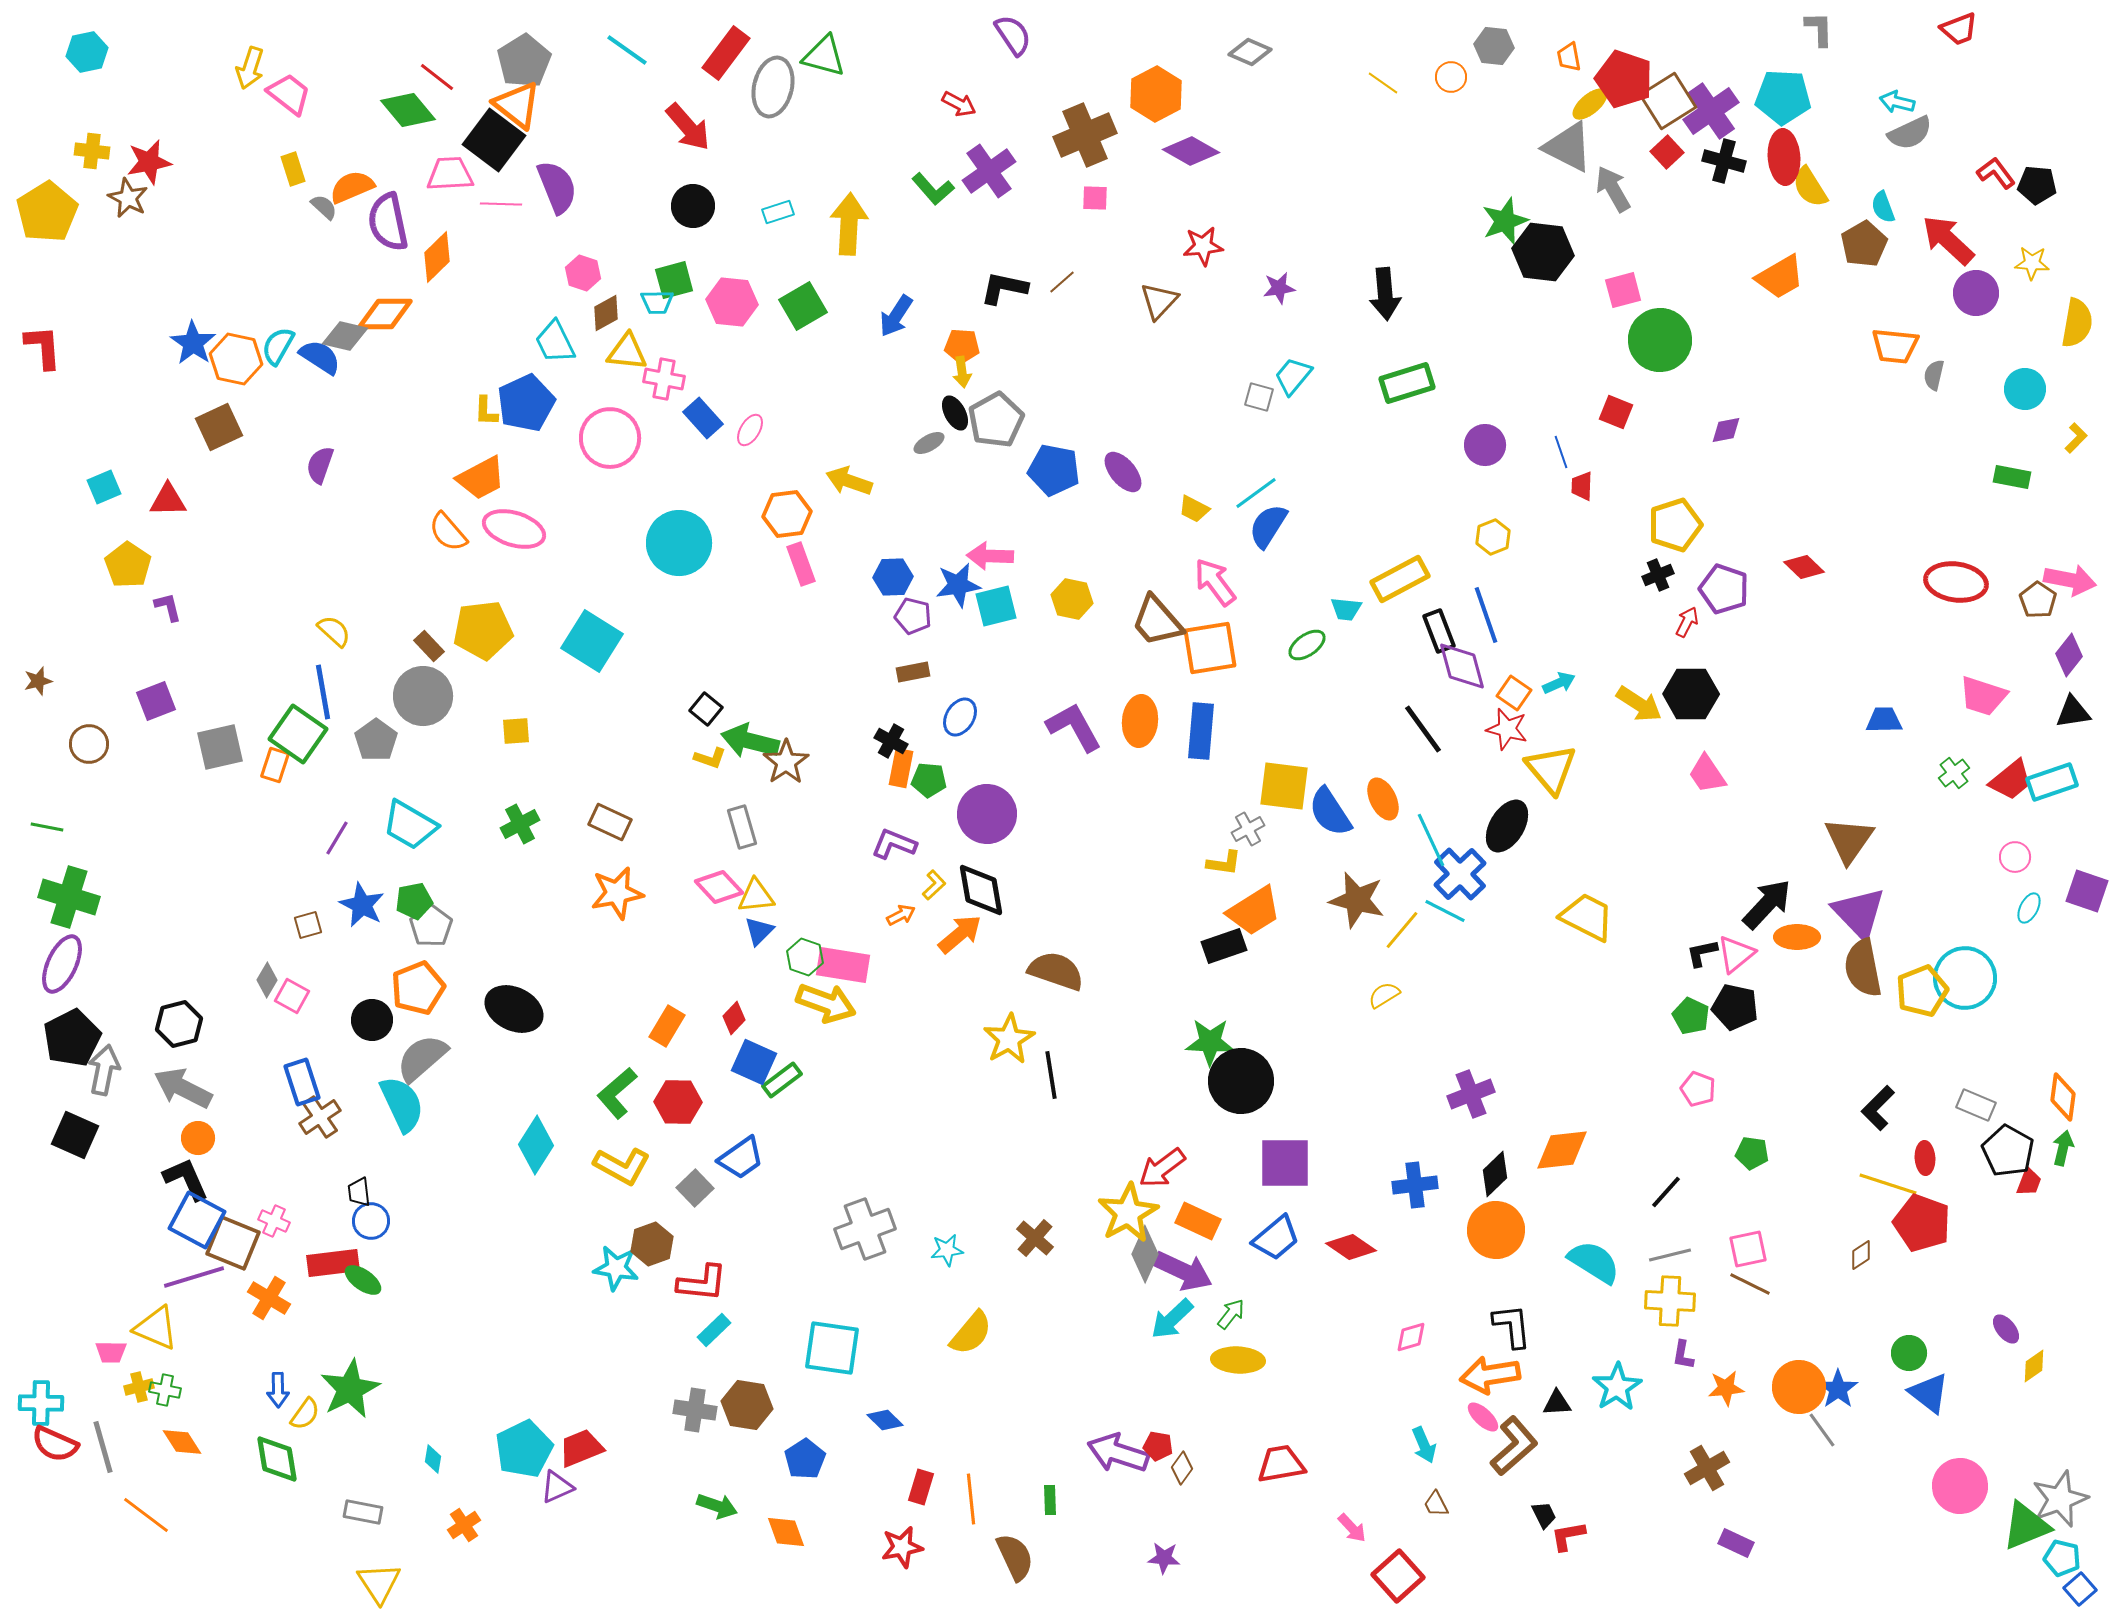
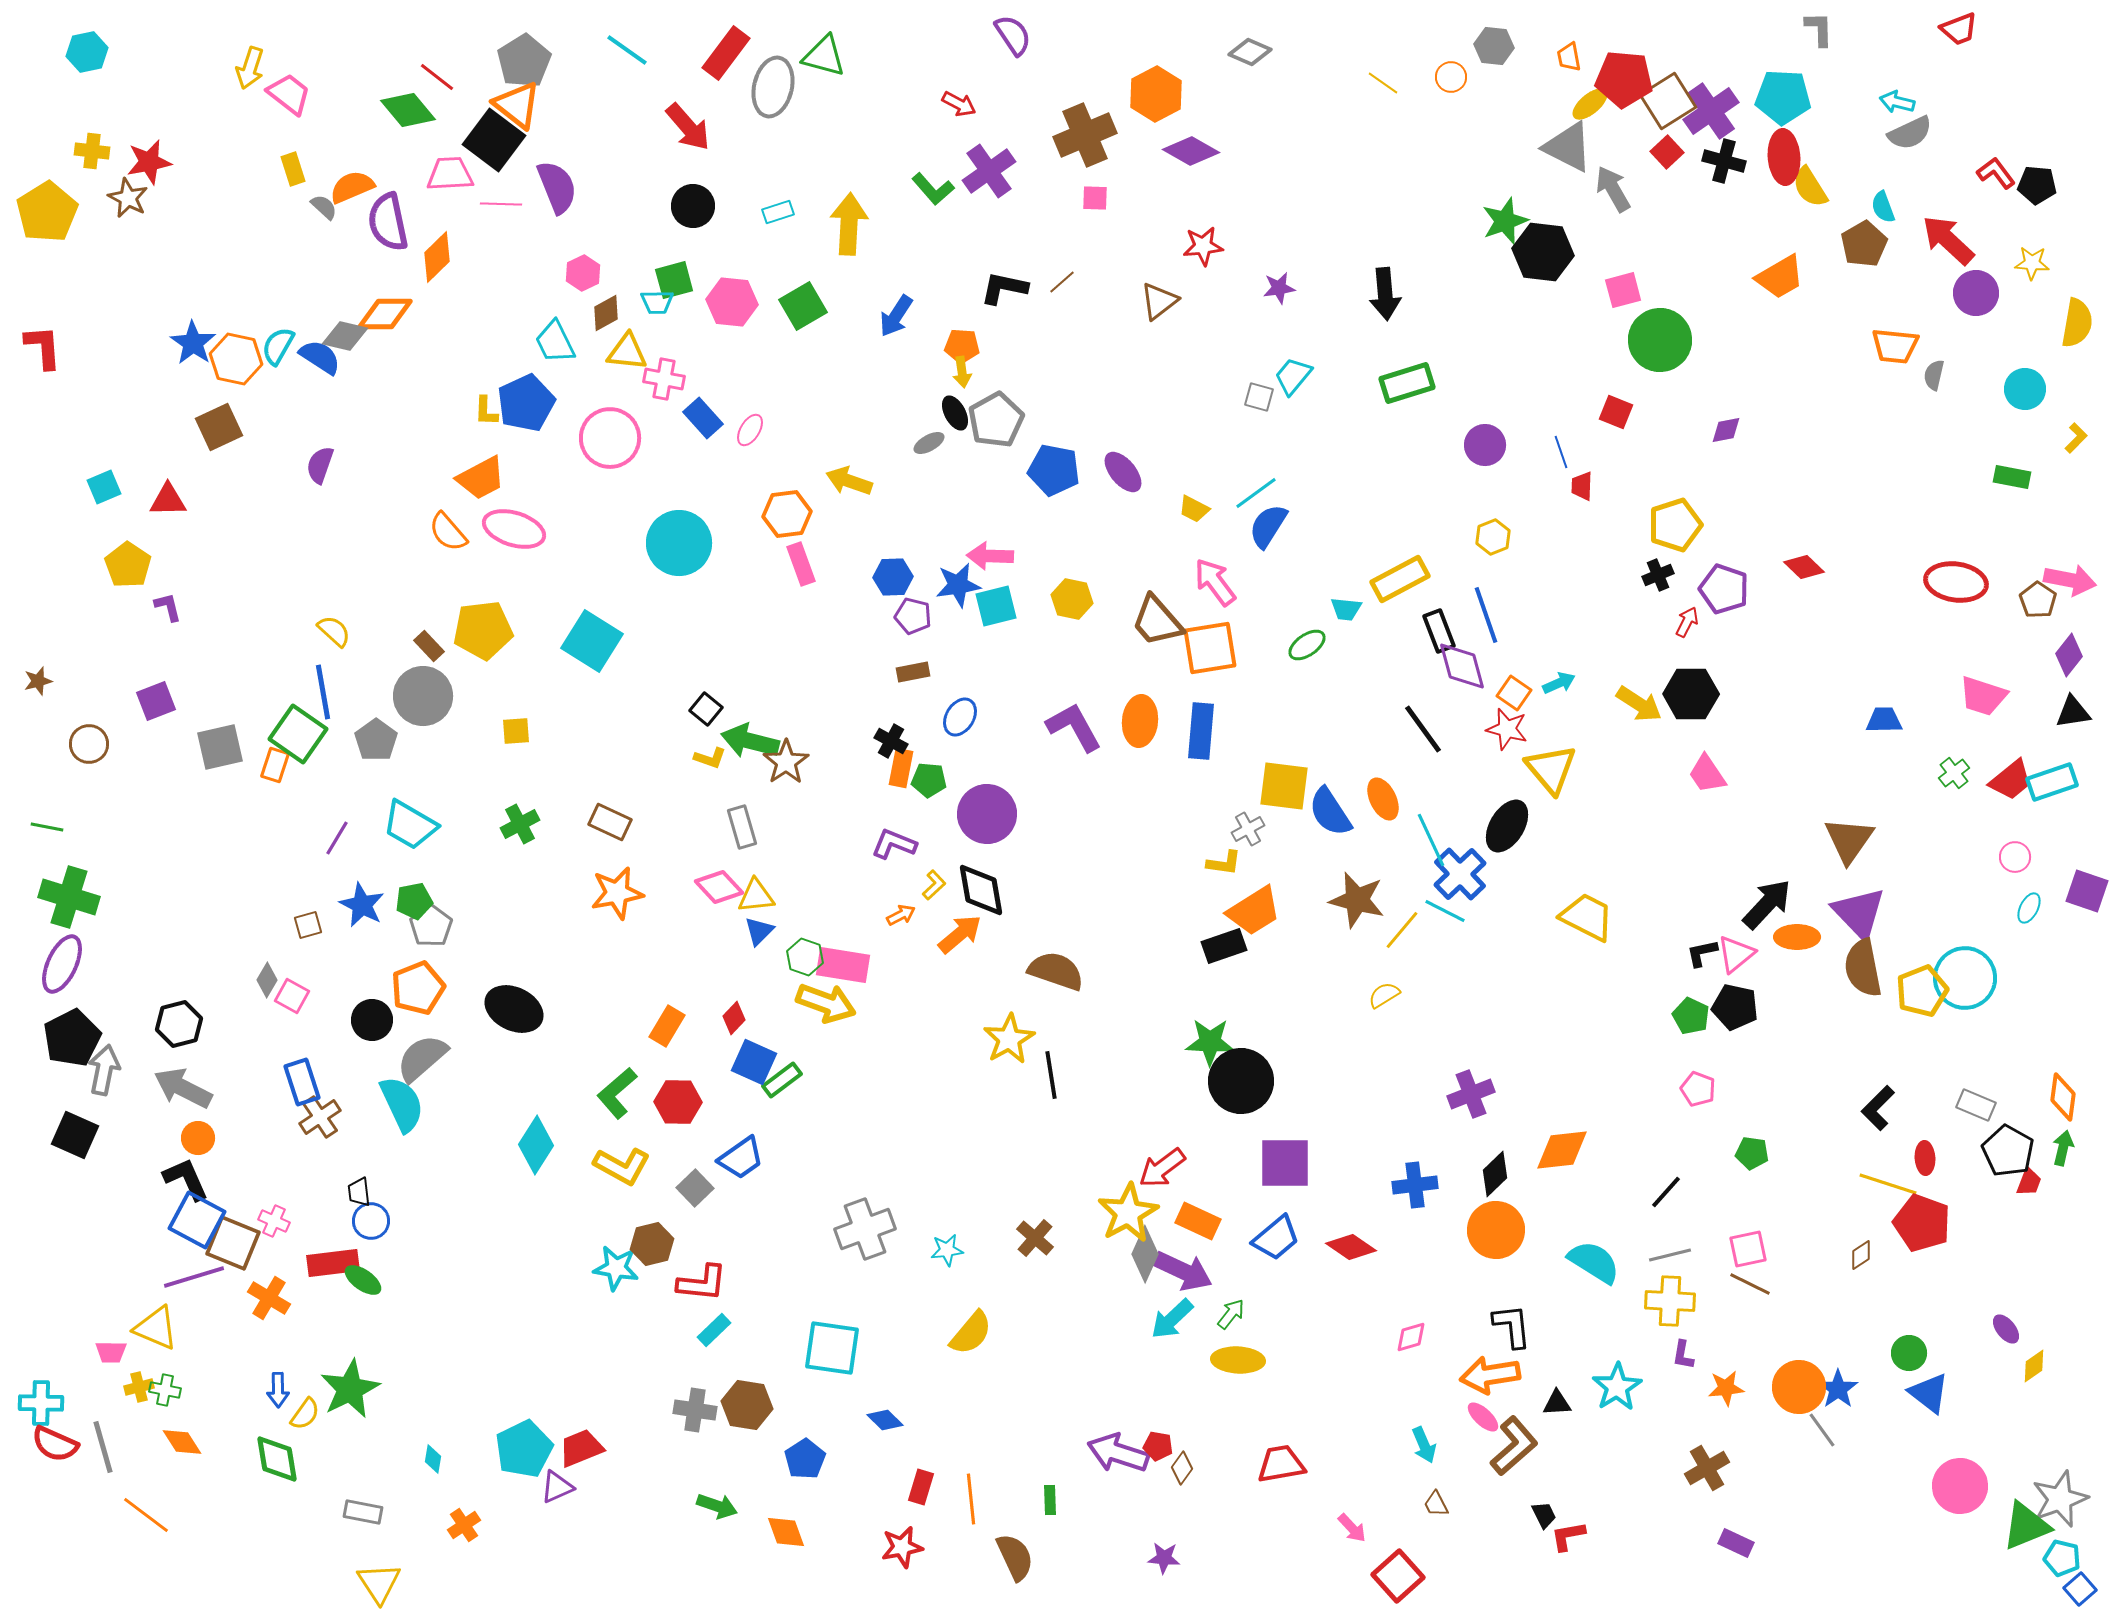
red pentagon at (1624, 79): rotated 14 degrees counterclockwise
pink hexagon at (583, 273): rotated 16 degrees clockwise
brown triangle at (1159, 301): rotated 9 degrees clockwise
brown hexagon at (652, 1244): rotated 6 degrees clockwise
